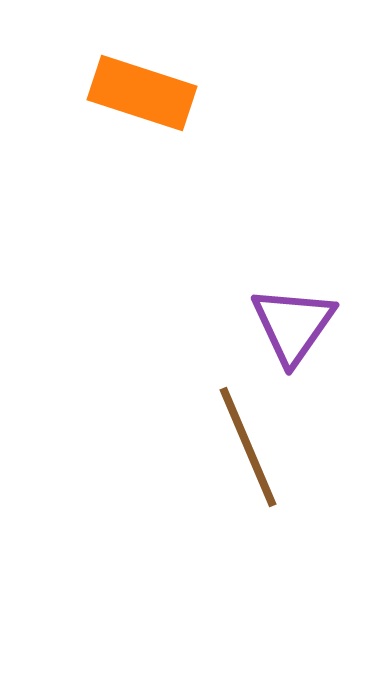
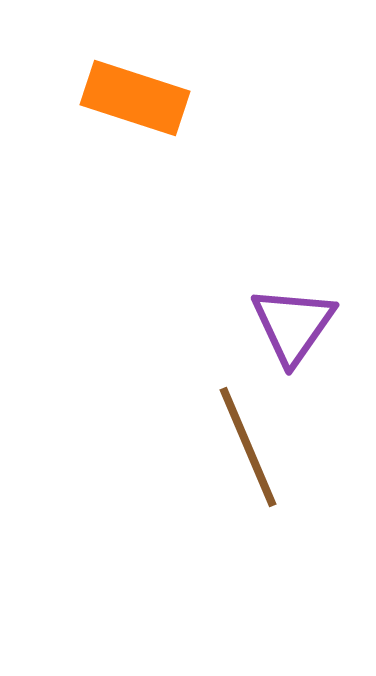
orange rectangle: moved 7 px left, 5 px down
